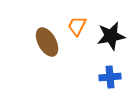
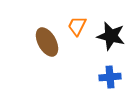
black star: rotated 24 degrees clockwise
